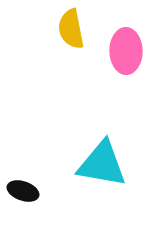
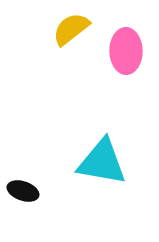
yellow semicircle: rotated 63 degrees clockwise
cyan triangle: moved 2 px up
